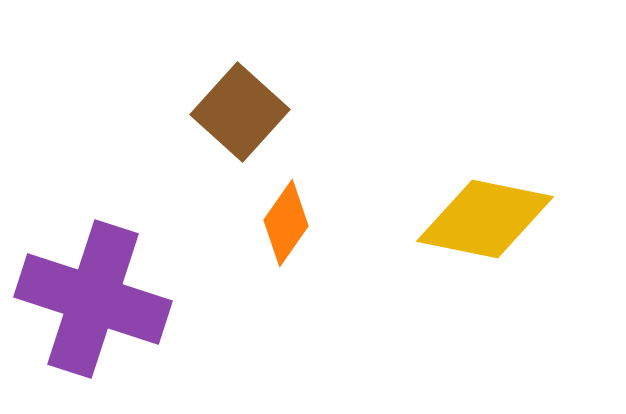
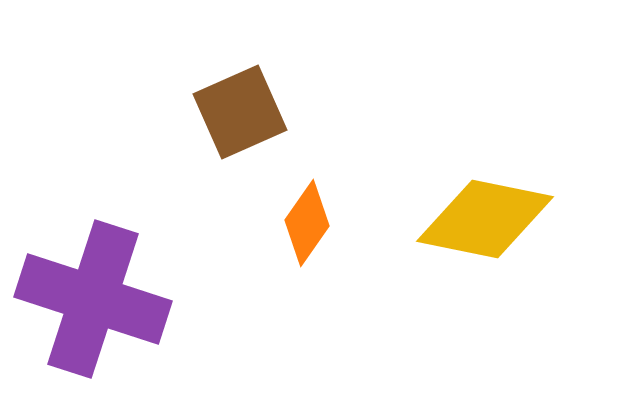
brown square: rotated 24 degrees clockwise
orange diamond: moved 21 px right
